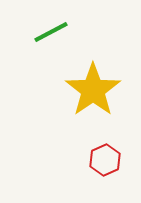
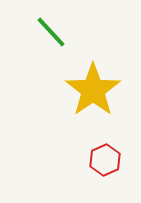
green line: rotated 75 degrees clockwise
